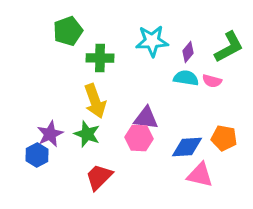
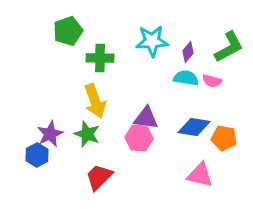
blue diamond: moved 7 px right, 20 px up; rotated 12 degrees clockwise
